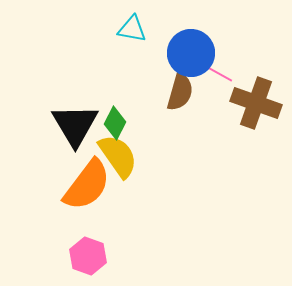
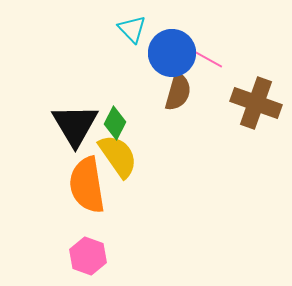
cyan triangle: rotated 36 degrees clockwise
blue circle: moved 19 px left
pink line: moved 10 px left, 14 px up
brown semicircle: moved 2 px left
orange semicircle: rotated 134 degrees clockwise
